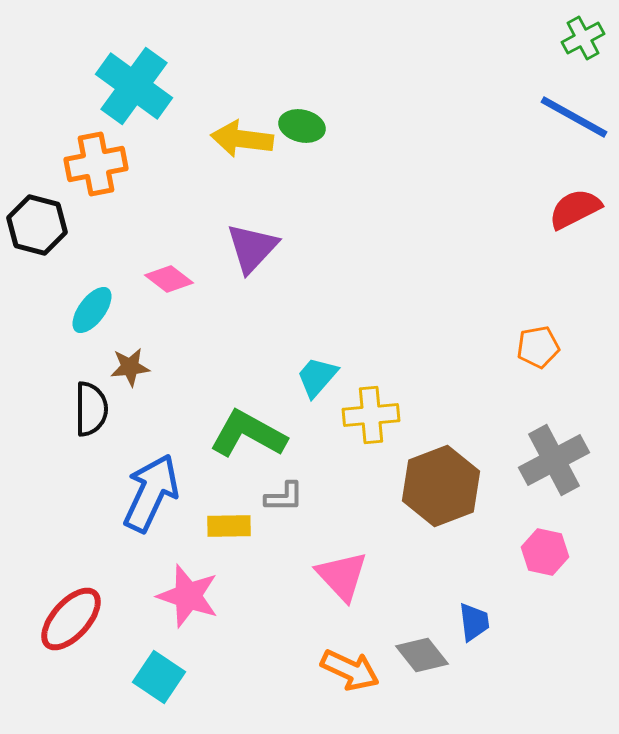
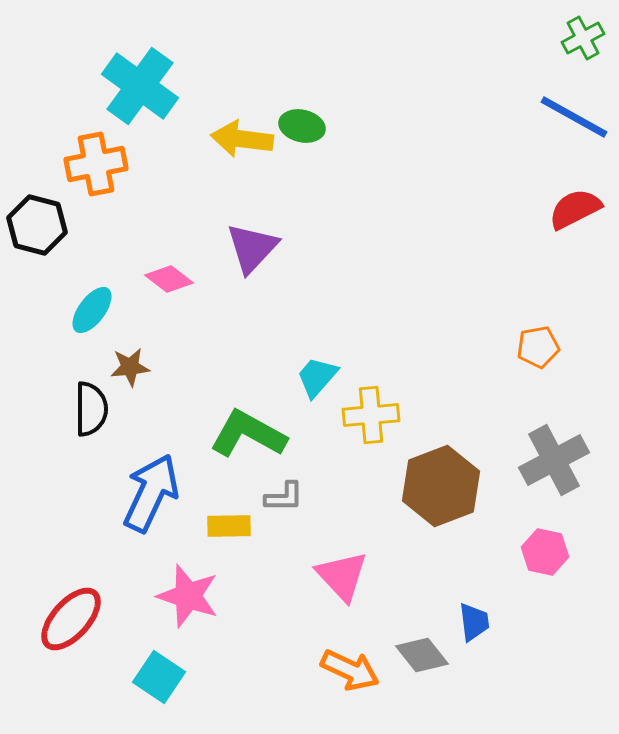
cyan cross: moved 6 px right
